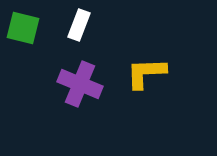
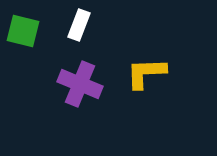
green square: moved 3 px down
